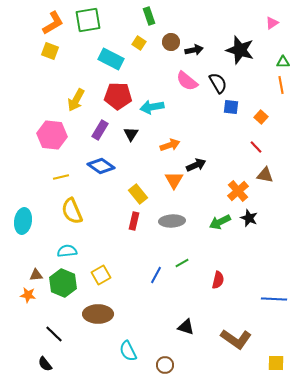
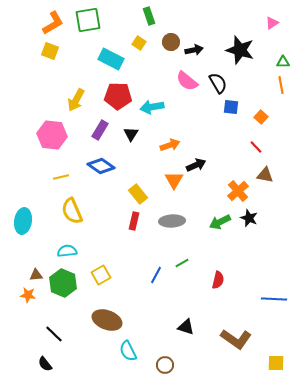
brown ellipse at (98, 314): moved 9 px right, 6 px down; rotated 20 degrees clockwise
